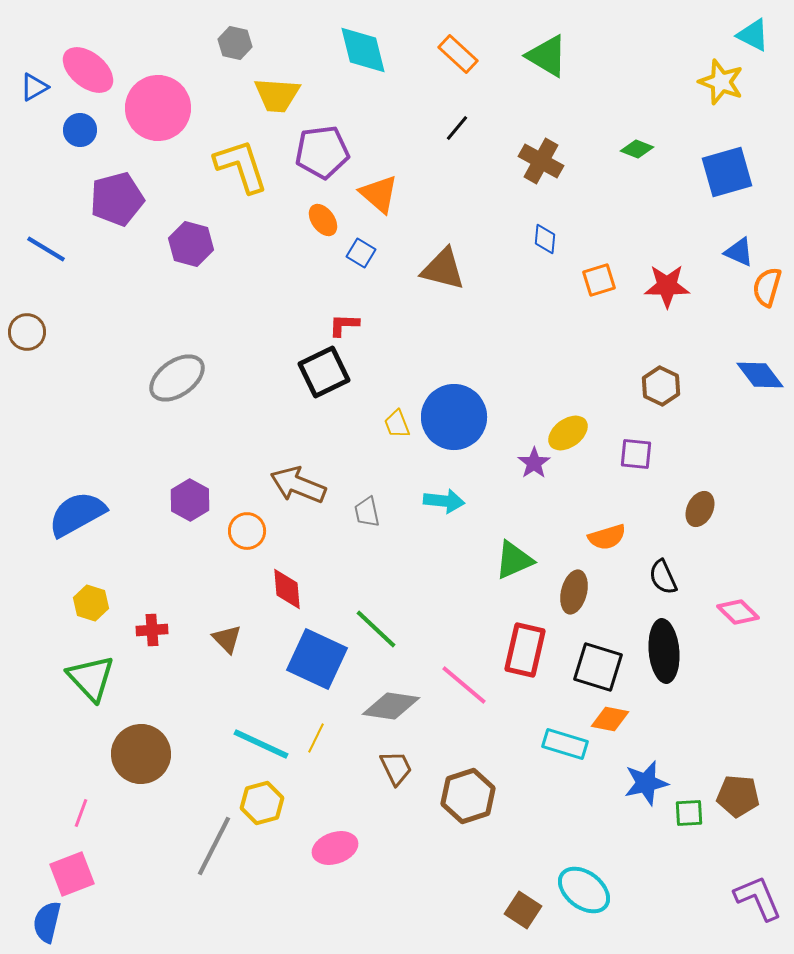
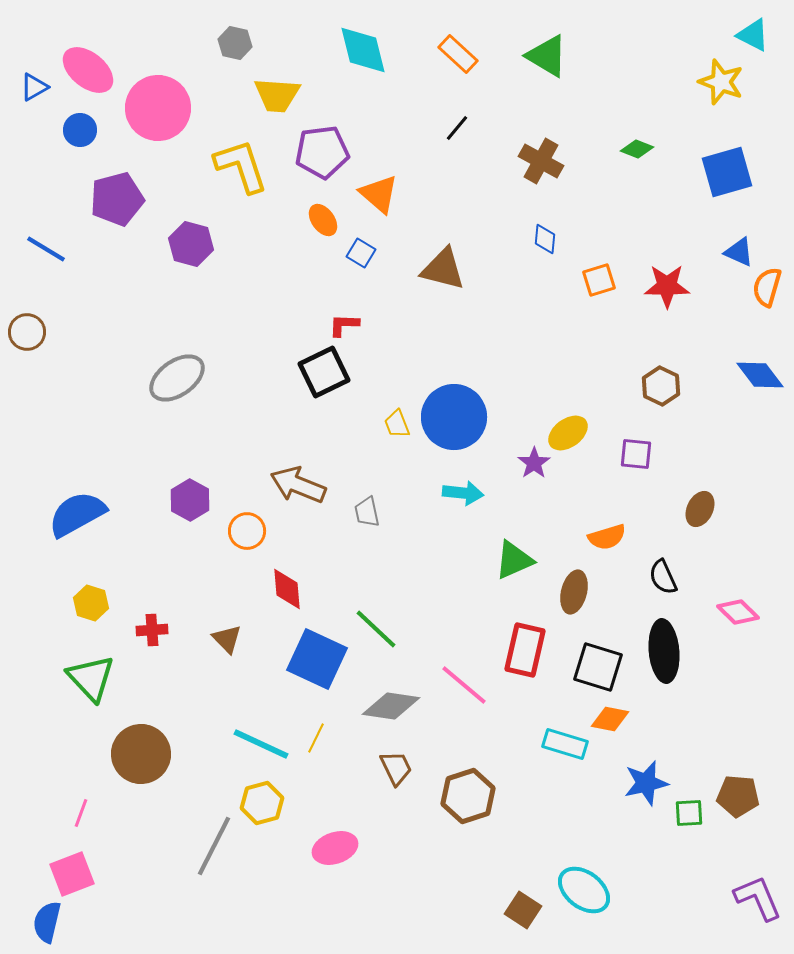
cyan arrow at (444, 501): moved 19 px right, 8 px up
